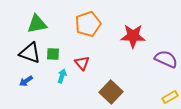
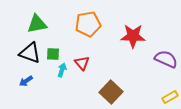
orange pentagon: rotated 10 degrees clockwise
cyan arrow: moved 6 px up
